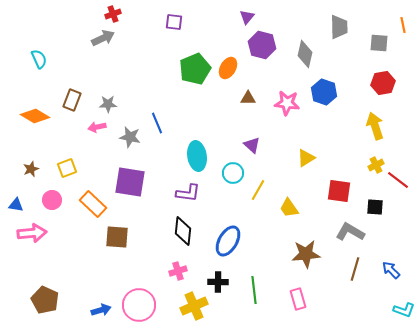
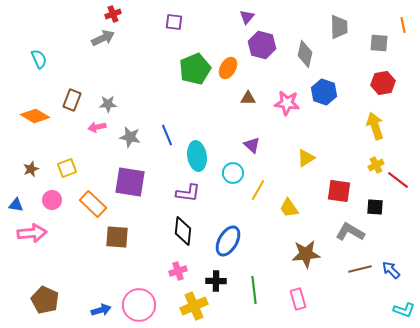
blue line at (157, 123): moved 10 px right, 12 px down
brown line at (355, 269): moved 5 px right; rotated 60 degrees clockwise
black cross at (218, 282): moved 2 px left, 1 px up
